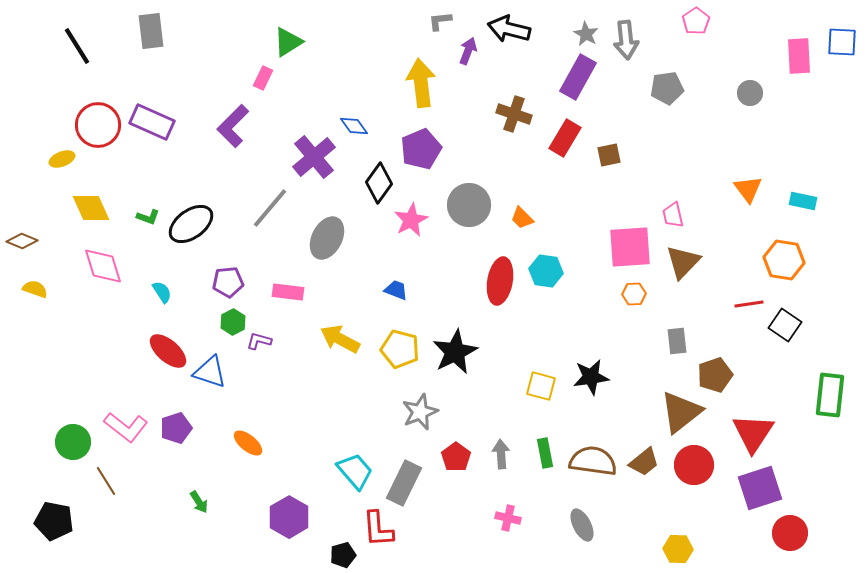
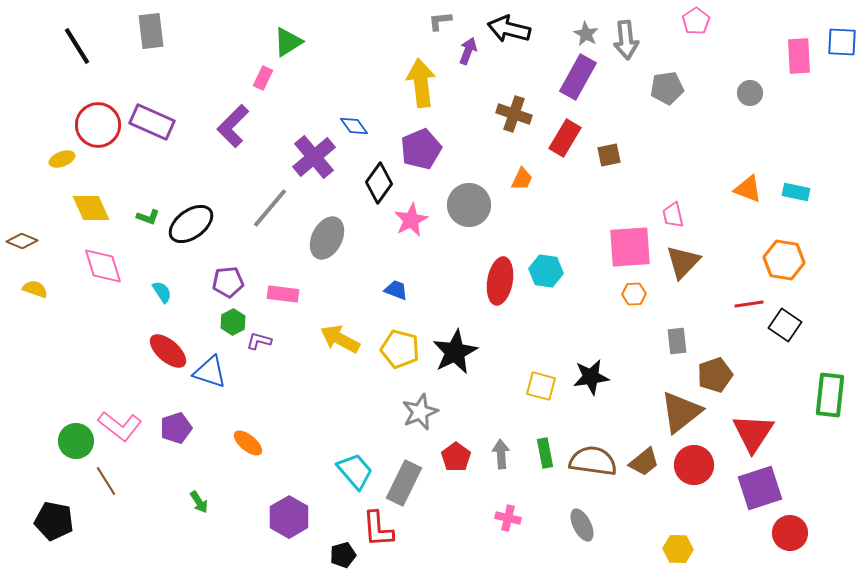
orange triangle at (748, 189): rotated 32 degrees counterclockwise
cyan rectangle at (803, 201): moved 7 px left, 9 px up
orange trapezoid at (522, 218): moved 39 px up; rotated 110 degrees counterclockwise
pink rectangle at (288, 292): moved 5 px left, 2 px down
pink L-shape at (126, 427): moved 6 px left, 1 px up
green circle at (73, 442): moved 3 px right, 1 px up
